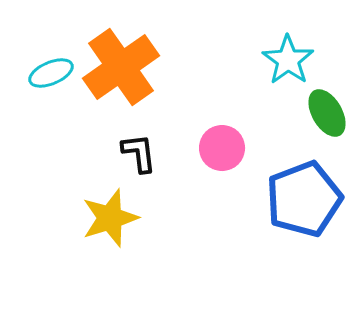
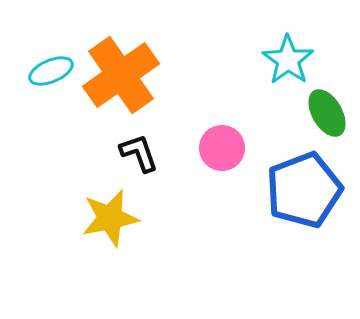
orange cross: moved 8 px down
cyan ellipse: moved 2 px up
black L-shape: rotated 12 degrees counterclockwise
blue pentagon: moved 9 px up
yellow star: rotated 6 degrees clockwise
